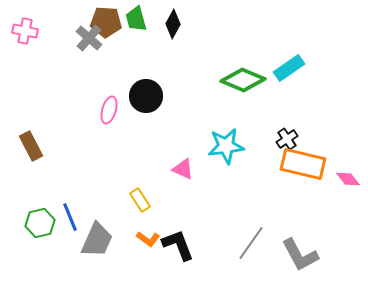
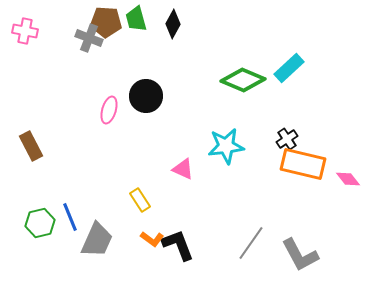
gray cross: rotated 20 degrees counterclockwise
cyan rectangle: rotated 8 degrees counterclockwise
orange L-shape: moved 4 px right
